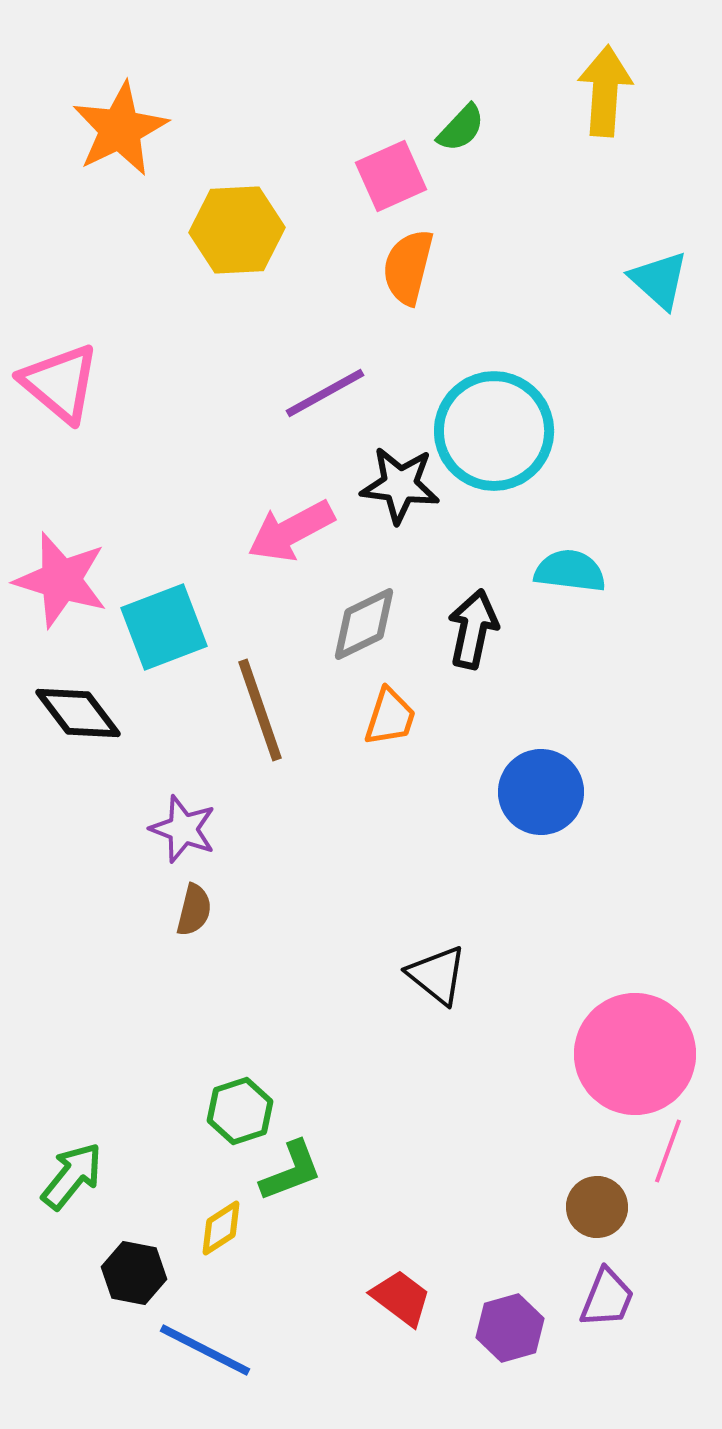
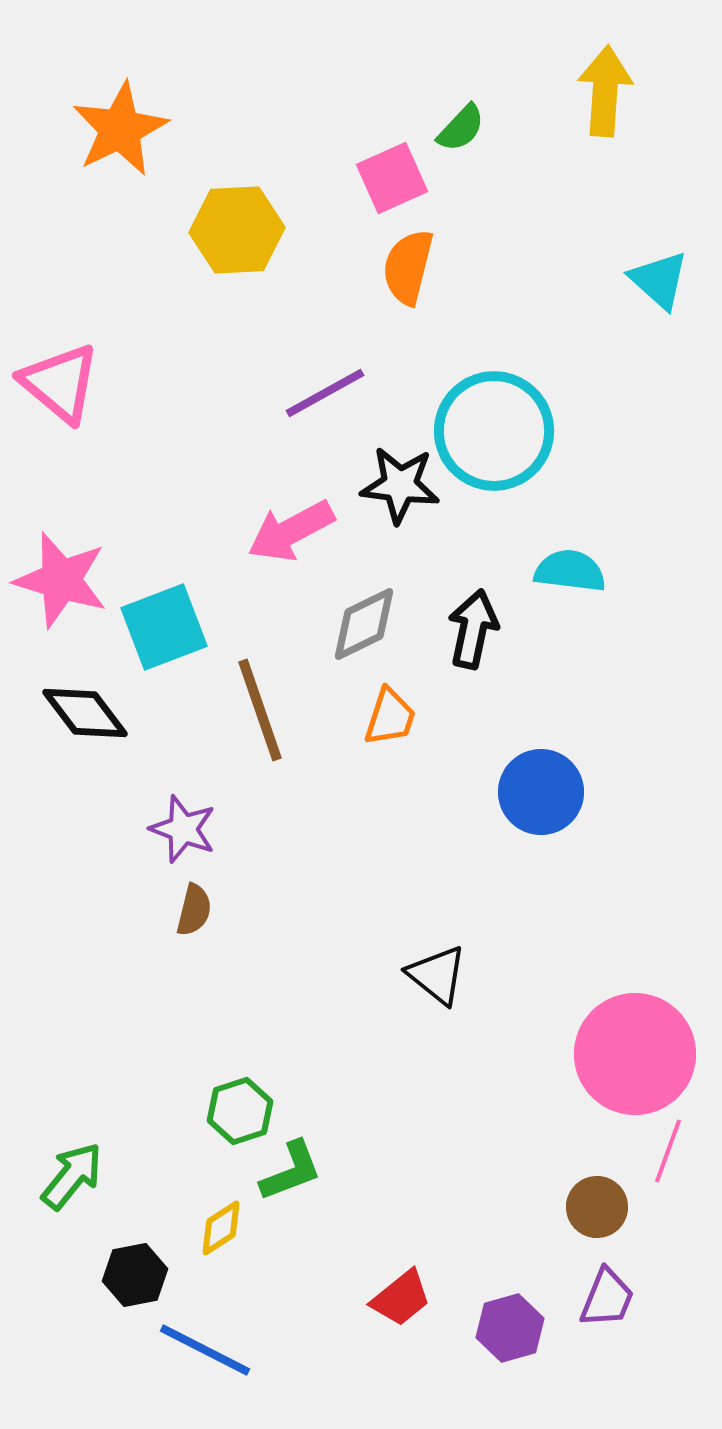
pink square: moved 1 px right, 2 px down
black diamond: moved 7 px right
black hexagon: moved 1 px right, 2 px down; rotated 22 degrees counterclockwise
red trapezoid: rotated 104 degrees clockwise
